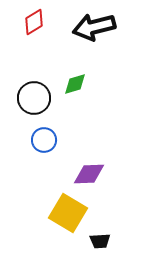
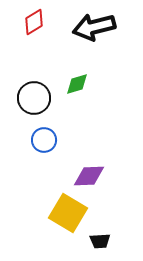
green diamond: moved 2 px right
purple diamond: moved 2 px down
